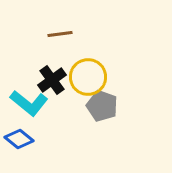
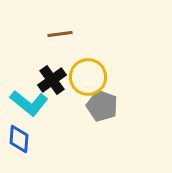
blue diamond: rotated 56 degrees clockwise
